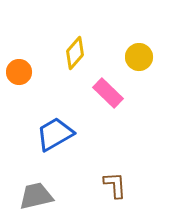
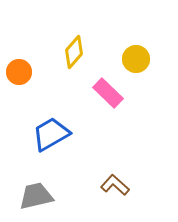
yellow diamond: moved 1 px left, 1 px up
yellow circle: moved 3 px left, 2 px down
blue trapezoid: moved 4 px left
brown L-shape: rotated 44 degrees counterclockwise
